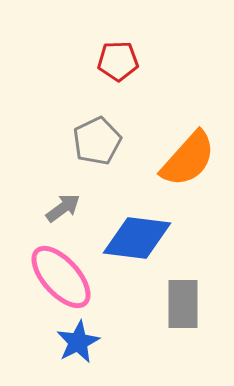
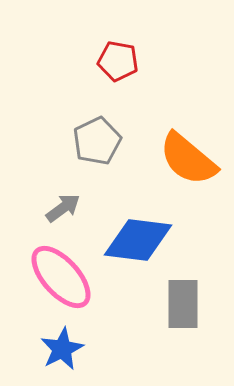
red pentagon: rotated 12 degrees clockwise
orange semicircle: rotated 88 degrees clockwise
blue diamond: moved 1 px right, 2 px down
blue star: moved 16 px left, 7 px down
